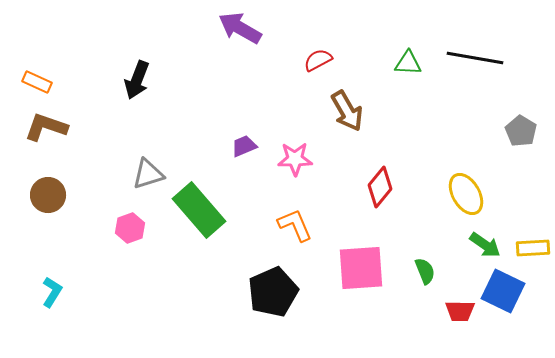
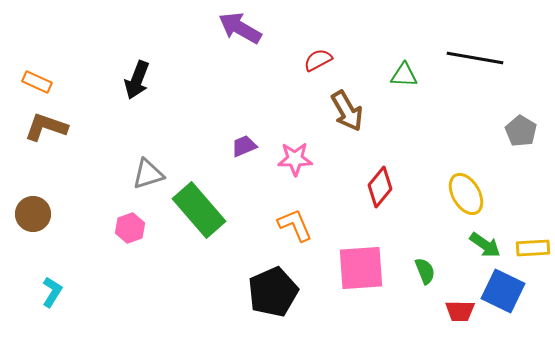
green triangle: moved 4 px left, 12 px down
brown circle: moved 15 px left, 19 px down
